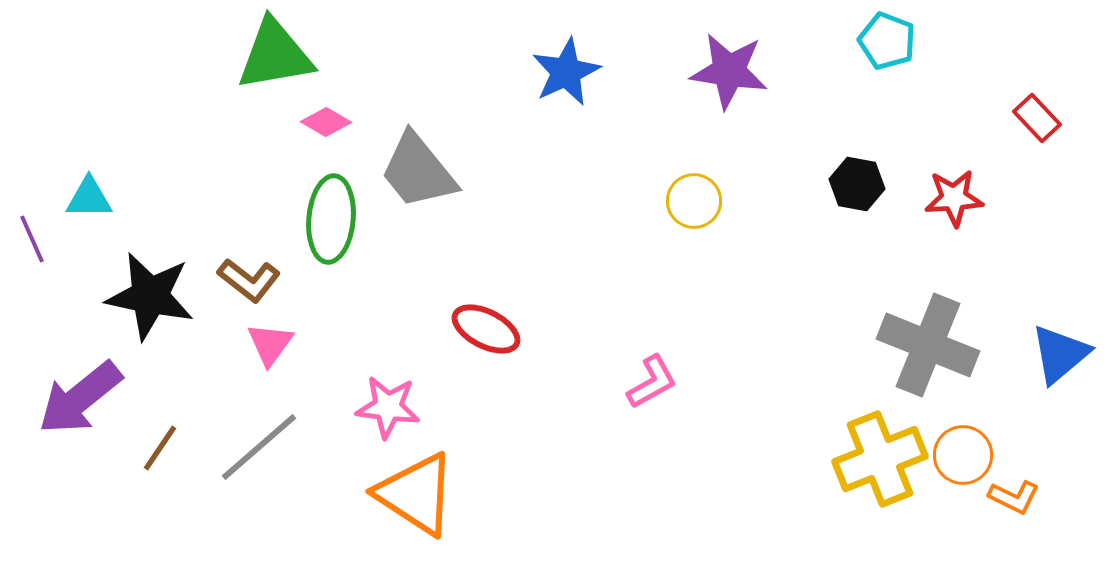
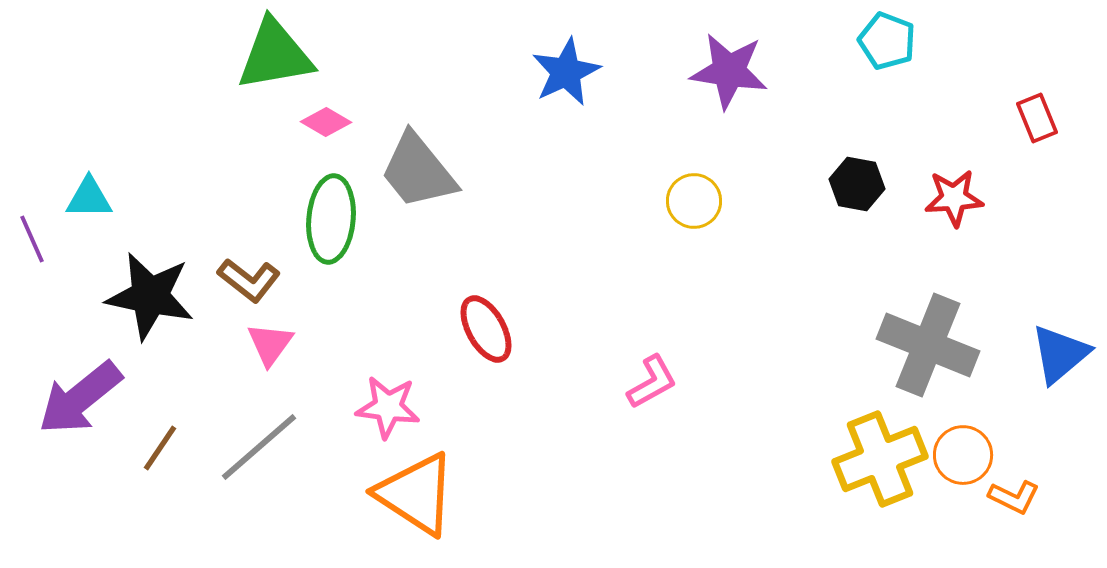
red rectangle: rotated 21 degrees clockwise
red ellipse: rotated 34 degrees clockwise
